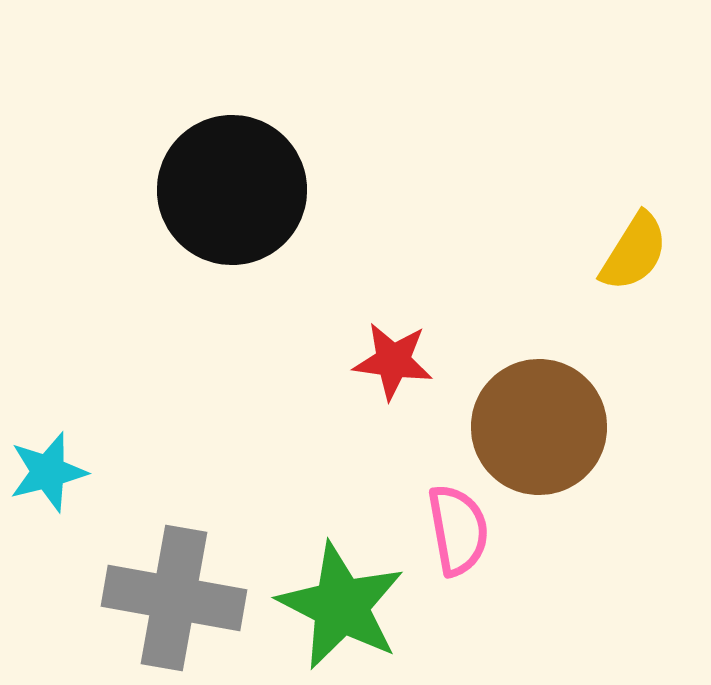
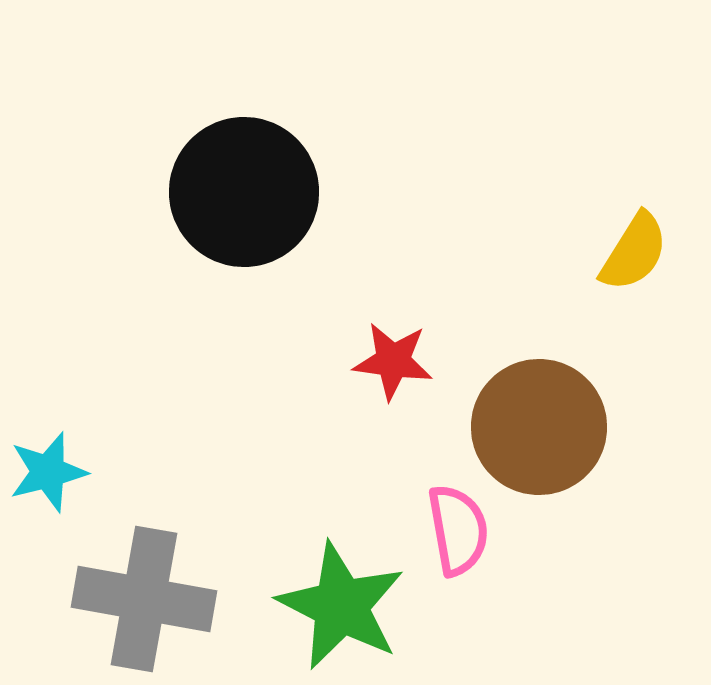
black circle: moved 12 px right, 2 px down
gray cross: moved 30 px left, 1 px down
